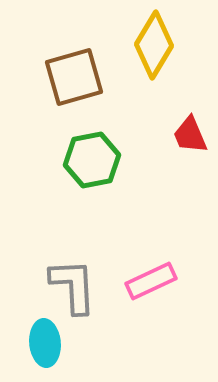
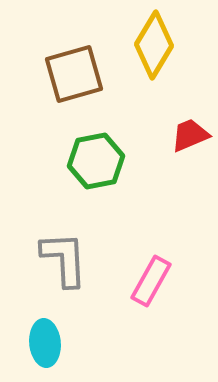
brown square: moved 3 px up
red trapezoid: rotated 90 degrees clockwise
green hexagon: moved 4 px right, 1 px down
pink rectangle: rotated 36 degrees counterclockwise
gray L-shape: moved 9 px left, 27 px up
